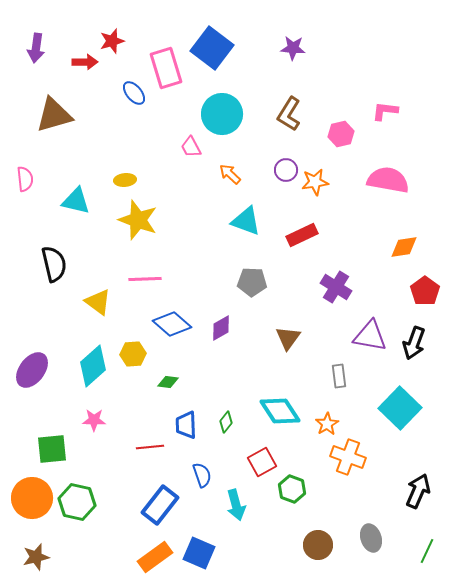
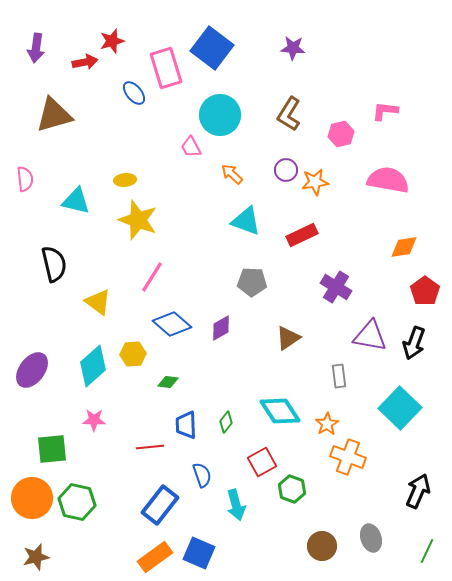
red arrow at (85, 62): rotated 10 degrees counterclockwise
cyan circle at (222, 114): moved 2 px left, 1 px down
orange arrow at (230, 174): moved 2 px right
pink line at (145, 279): moved 7 px right, 2 px up; rotated 56 degrees counterclockwise
brown triangle at (288, 338): rotated 20 degrees clockwise
brown circle at (318, 545): moved 4 px right, 1 px down
